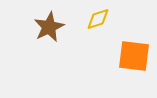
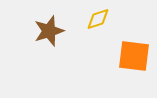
brown star: moved 4 px down; rotated 8 degrees clockwise
